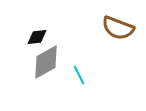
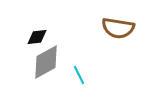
brown semicircle: rotated 12 degrees counterclockwise
